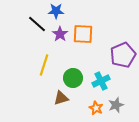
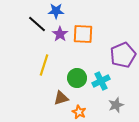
green circle: moved 4 px right
orange star: moved 17 px left, 4 px down
